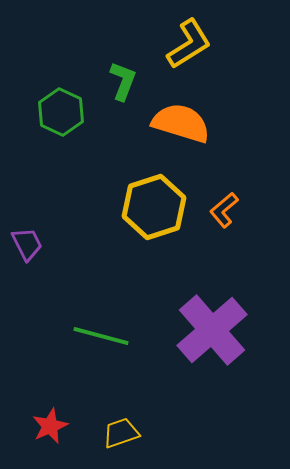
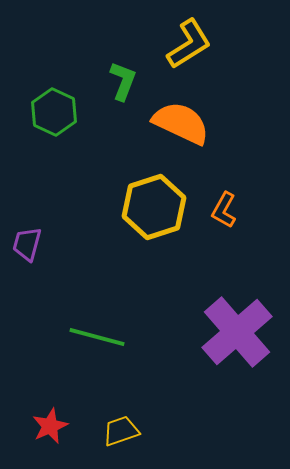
green hexagon: moved 7 px left
orange semicircle: rotated 8 degrees clockwise
orange L-shape: rotated 21 degrees counterclockwise
purple trapezoid: rotated 138 degrees counterclockwise
purple cross: moved 25 px right, 2 px down
green line: moved 4 px left, 1 px down
yellow trapezoid: moved 2 px up
